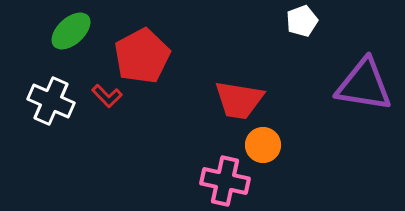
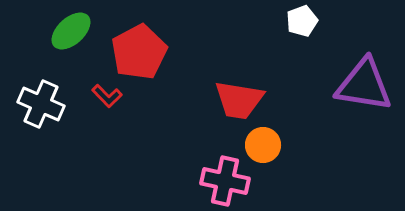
red pentagon: moved 3 px left, 4 px up
white cross: moved 10 px left, 3 px down
